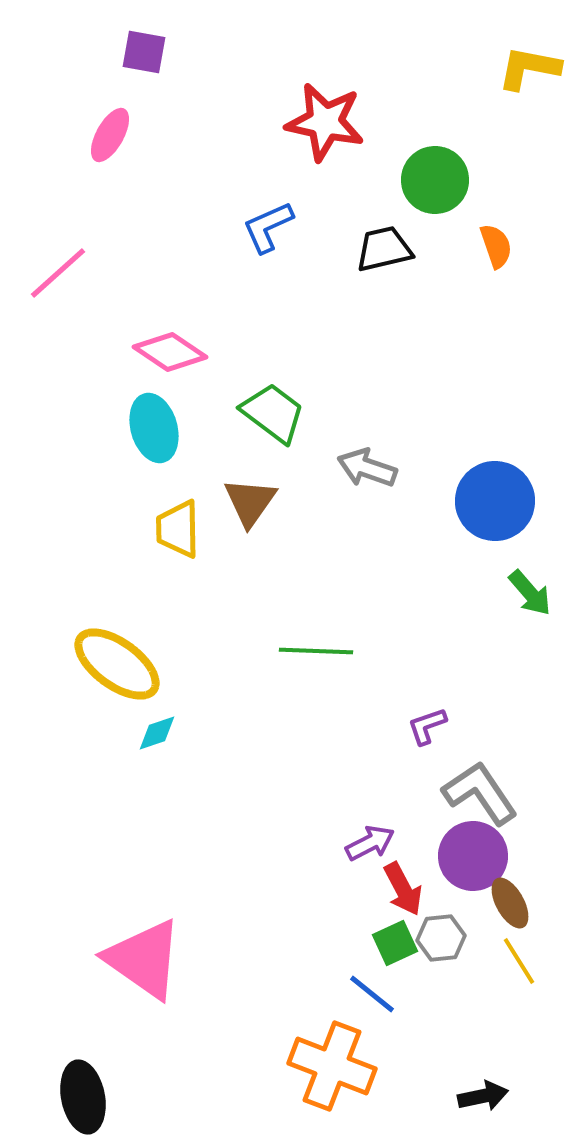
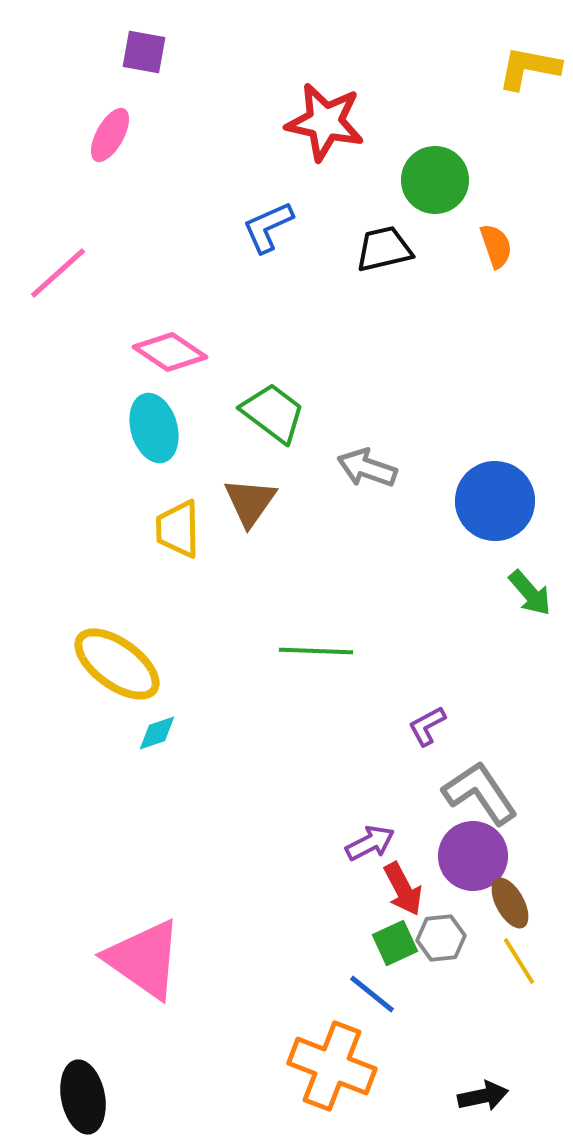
purple L-shape: rotated 9 degrees counterclockwise
